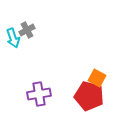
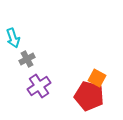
gray cross: moved 29 px down
purple cross: moved 8 px up; rotated 25 degrees counterclockwise
